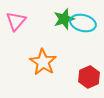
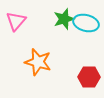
cyan ellipse: moved 3 px right
orange star: moved 5 px left; rotated 16 degrees counterclockwise
red hexagon: rotated 25 degrees clockwise
